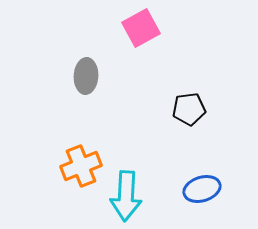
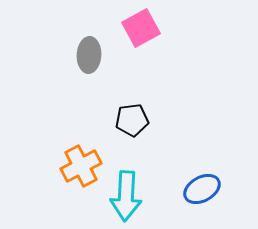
gray ellipse: moved 3 px right, 21 px up
black pentagon: moved 57 px left, 11 px down
orange cross: rotated 6 degrees counterclockwise
blue ellipse: rotated 12 degrees counterclockwise
